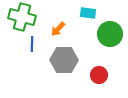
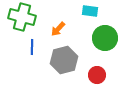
cyan rectangle: moved 2 px right, 2 px up
green circle: moved 5 px left, 4 px down
blue line: moved 3 px down
gray hexagon: rotated 16 degrees counterclockwise
red circle: moved 2 px left
